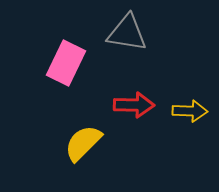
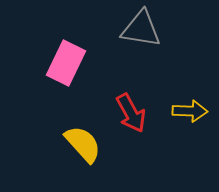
gray triangle: moved 14 px right, 4 px up
red arrow: moved 3 px left, 8 px down; rotated 60 degrees clockwise
yellow semicircle: moved 1 px down; rotated 93 degrees clockwise
